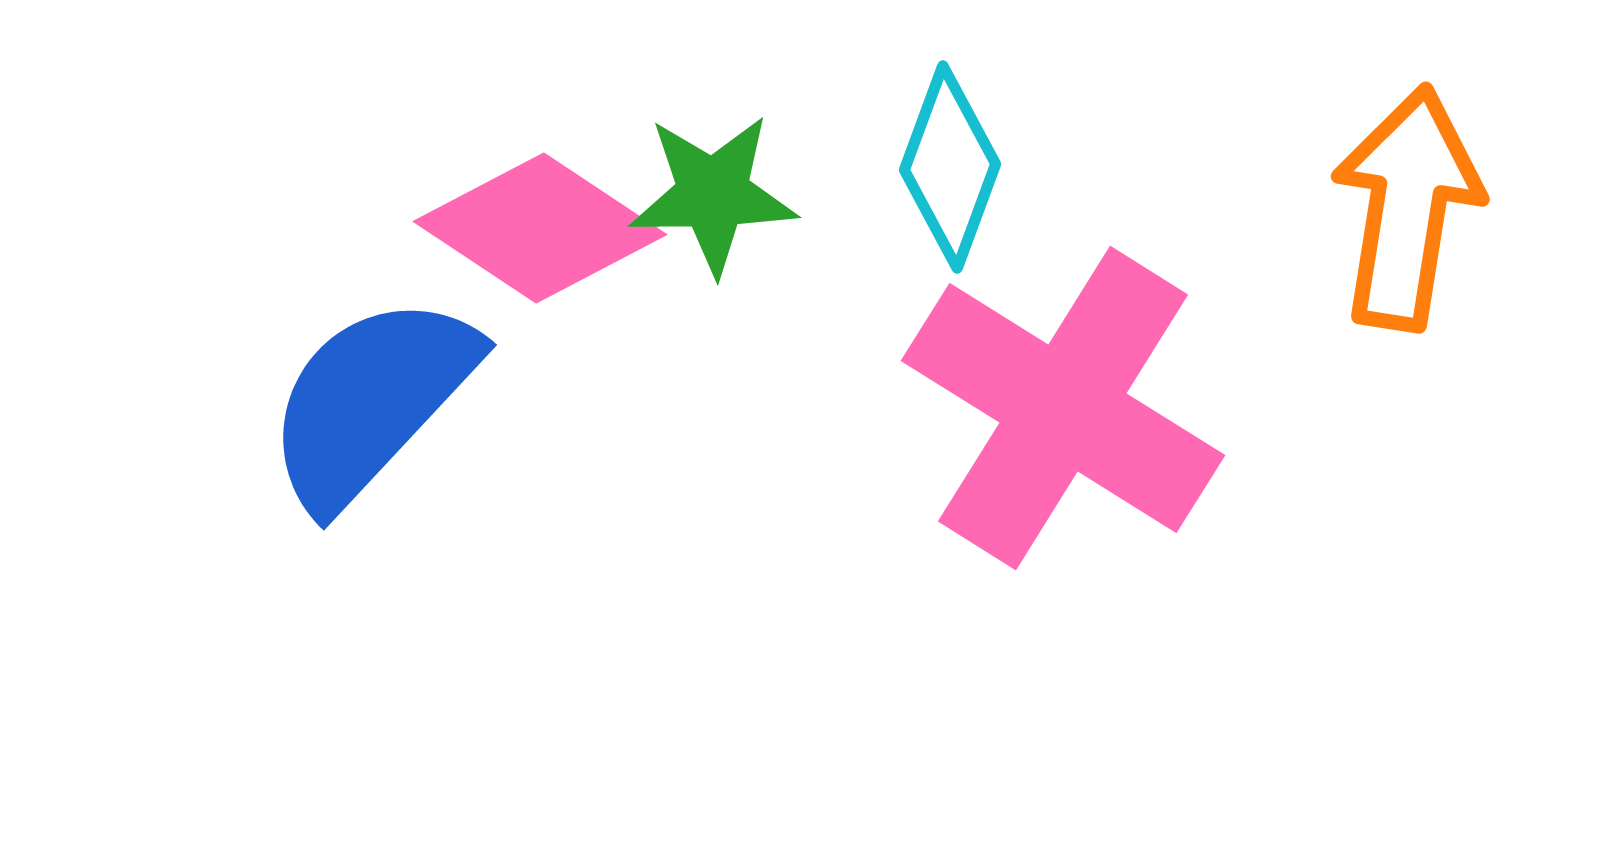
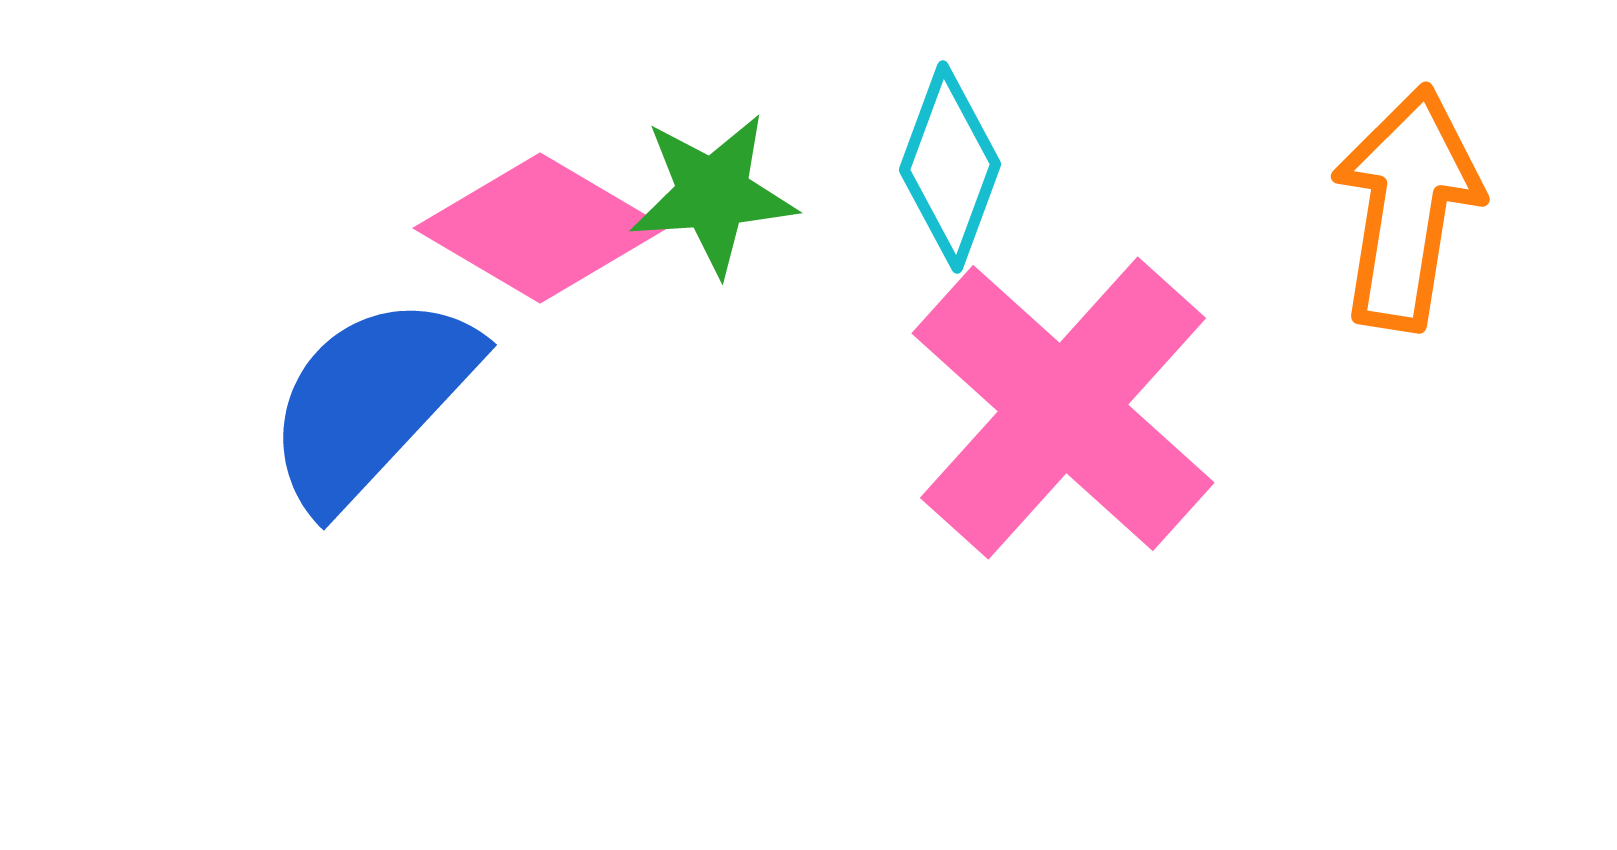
green star: rotated 3 degrees counterclockwise
pink diamond: rotated 3 degrees counterclockwise
pink cross: rotated 10 degrees clockwise
